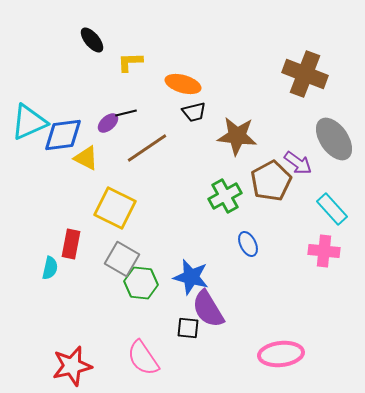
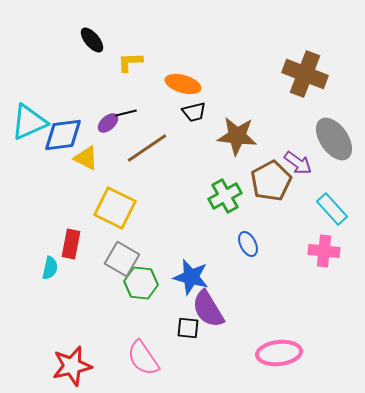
pink ellipse: moved 2 px left, 1 px up
